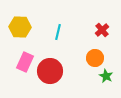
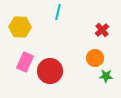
cyan line: moved 20 px up
green star: rotated 24 degrees counterclockwise
